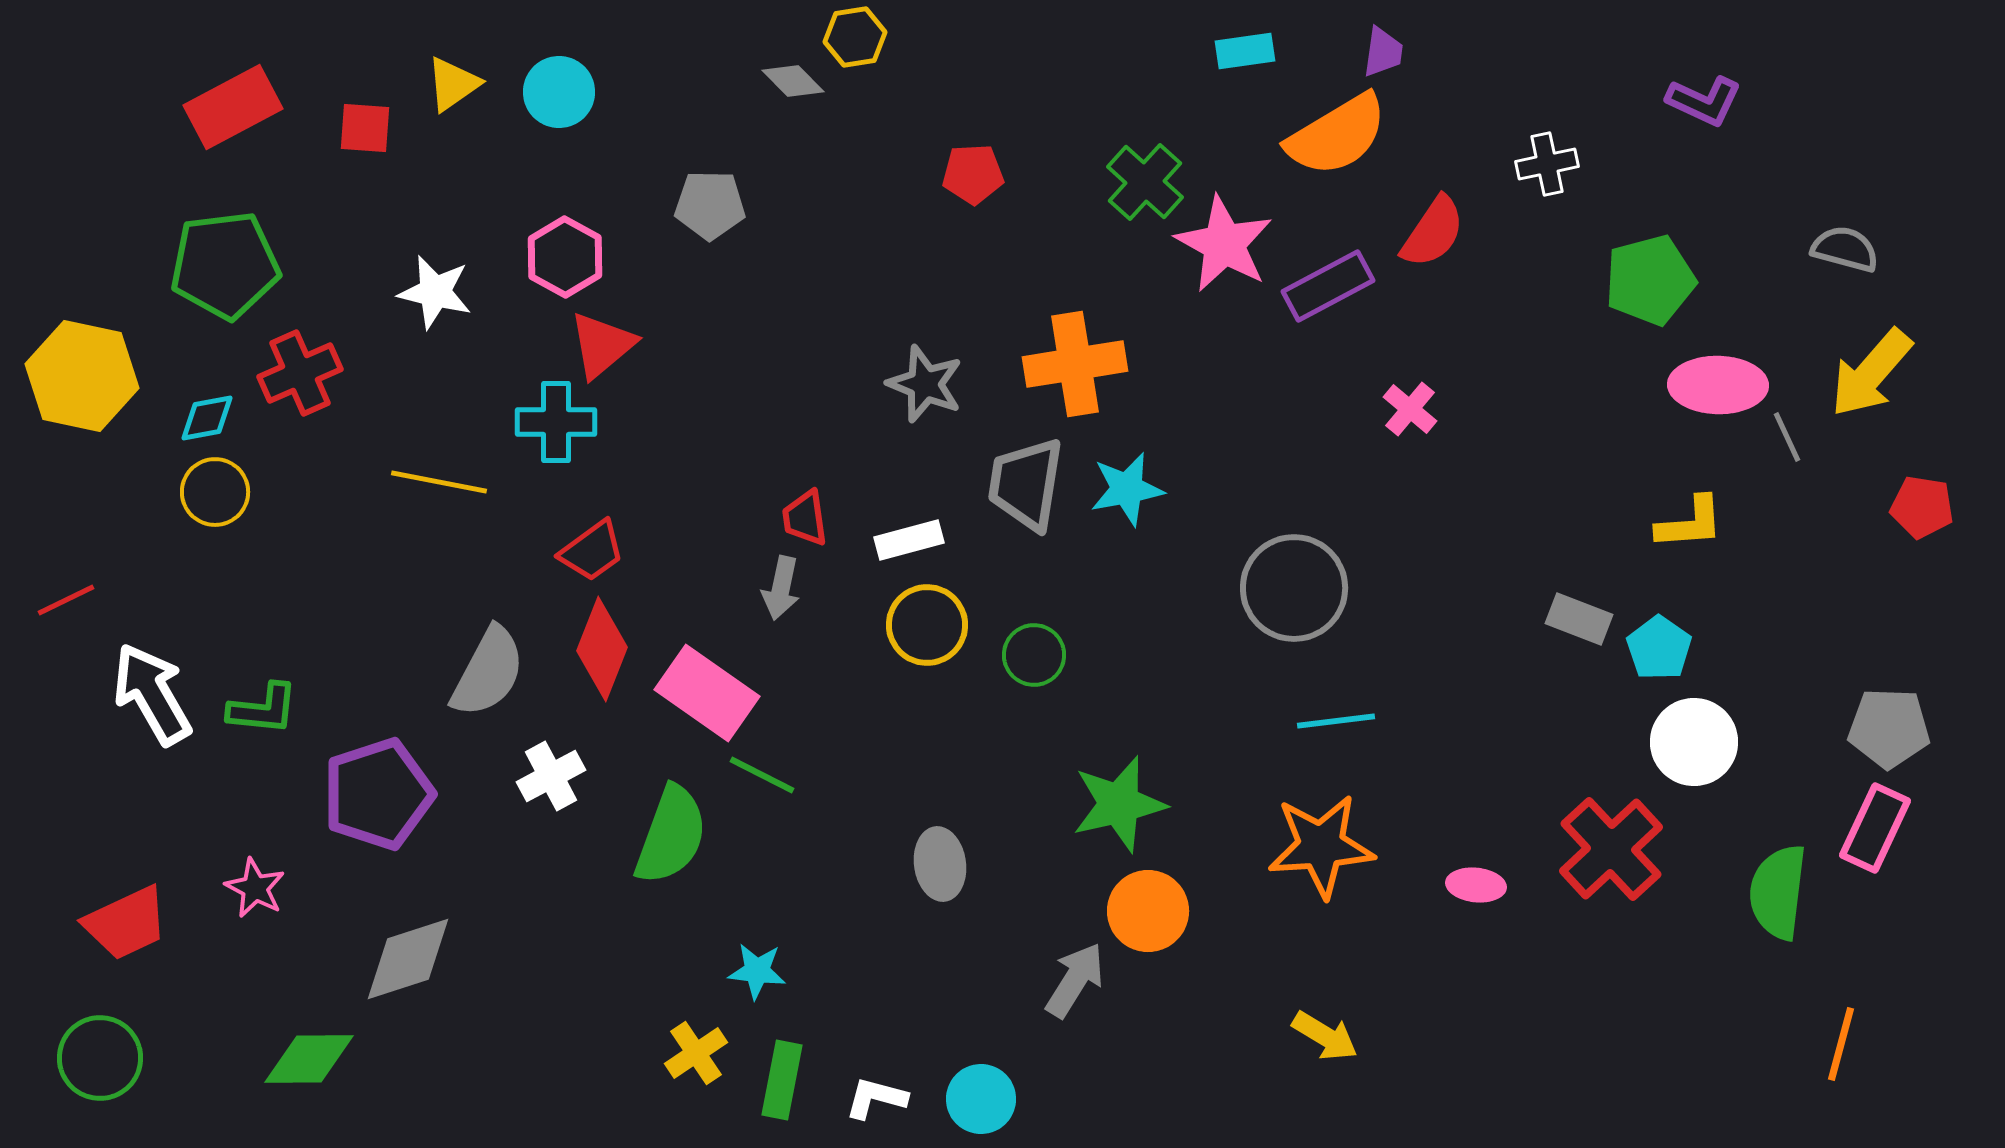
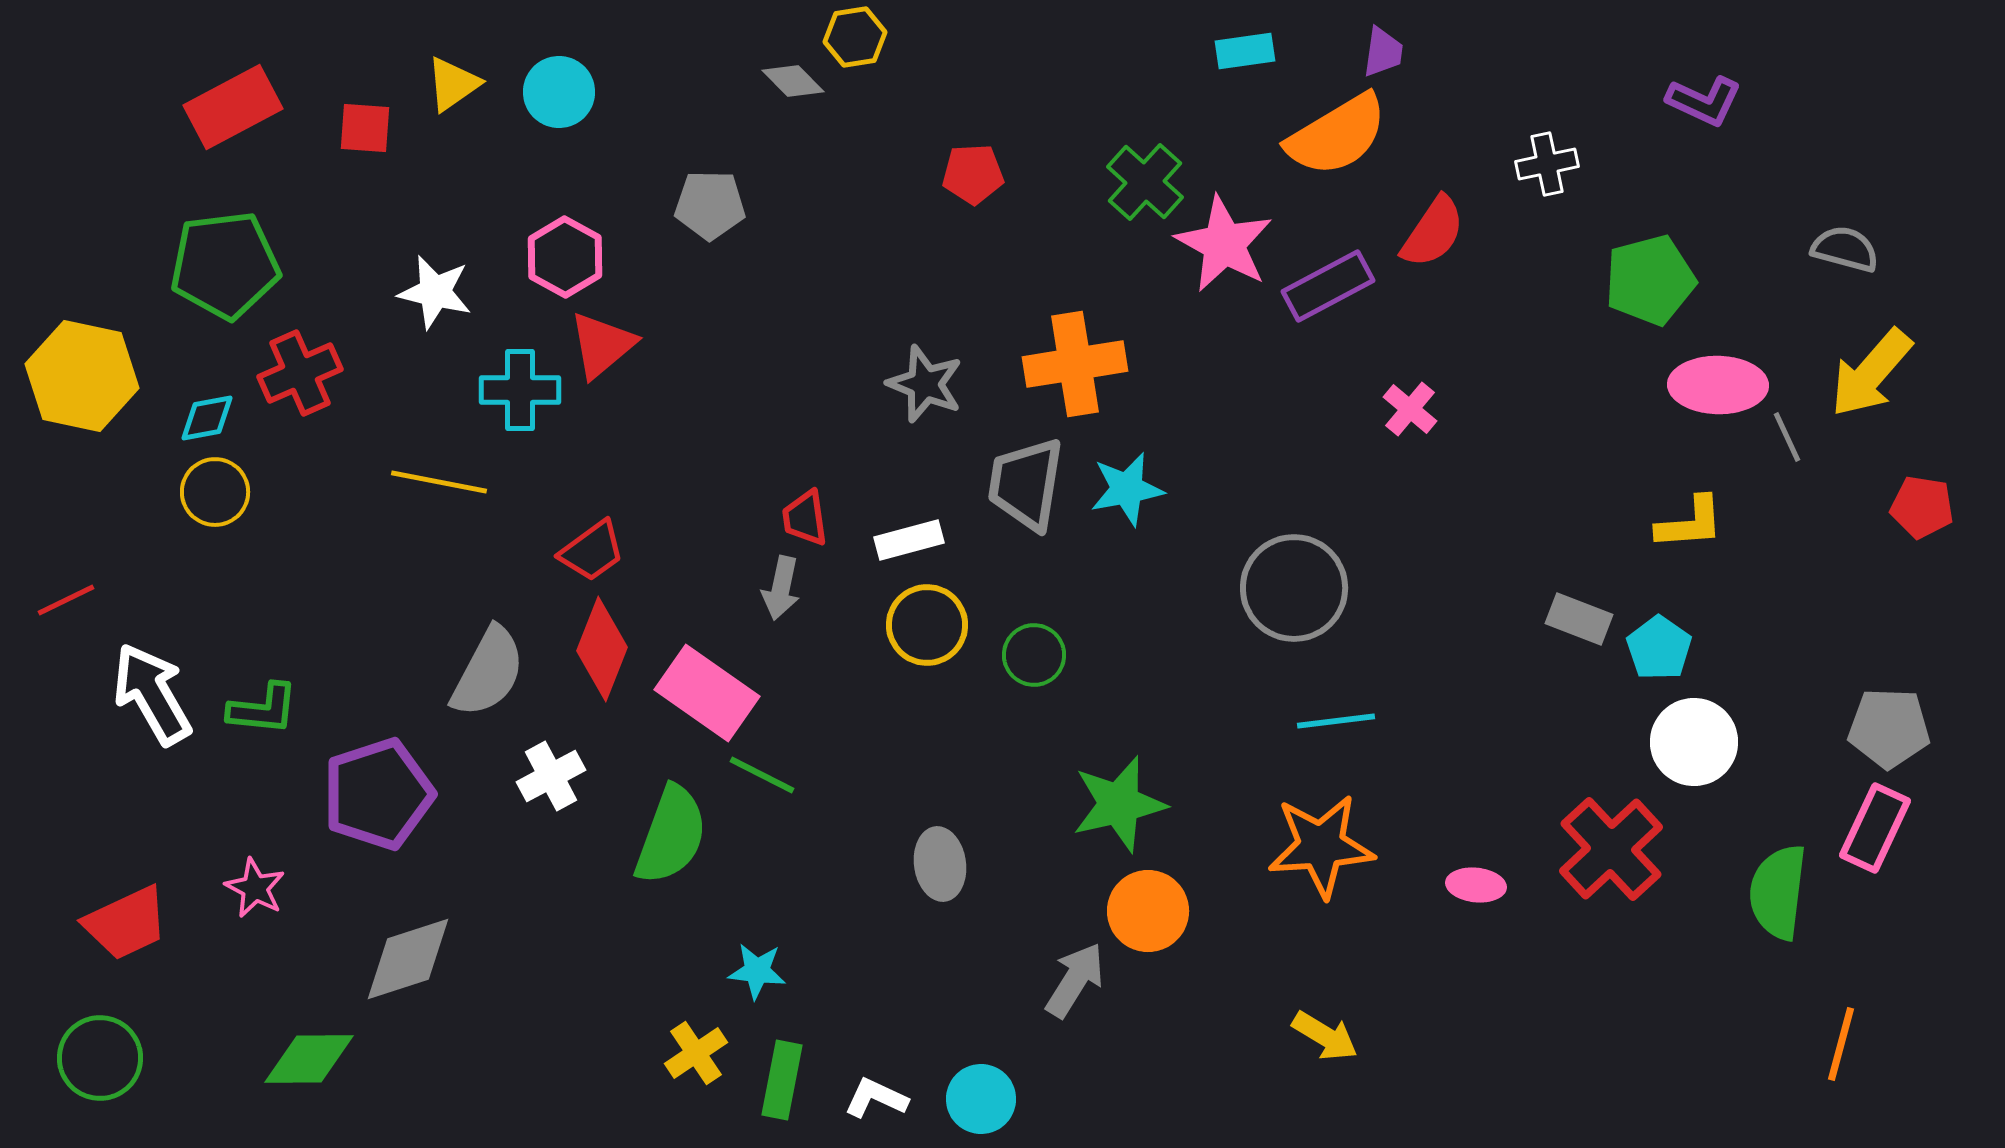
cyan cross at (556, 422): moved 36 px left, 32 px up
white L-shape at (876, 1098): rotated 10 degrees clockwise
